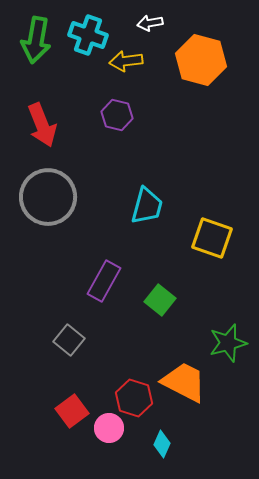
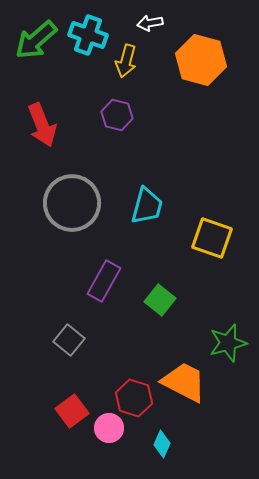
green arrow: rotated 39 degrees clockwise
yellow arrow: rotated 68 degrees counterclockwise
gray circle: moved 24 px right, 6 px down
